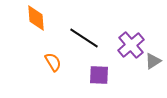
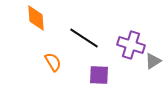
purple cross: rotated 32 degrees counterclockwise
